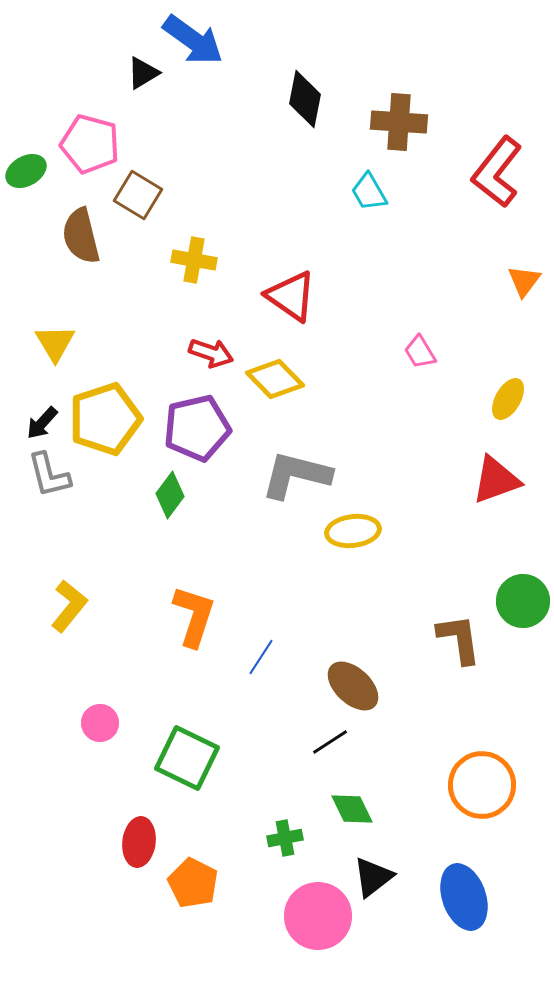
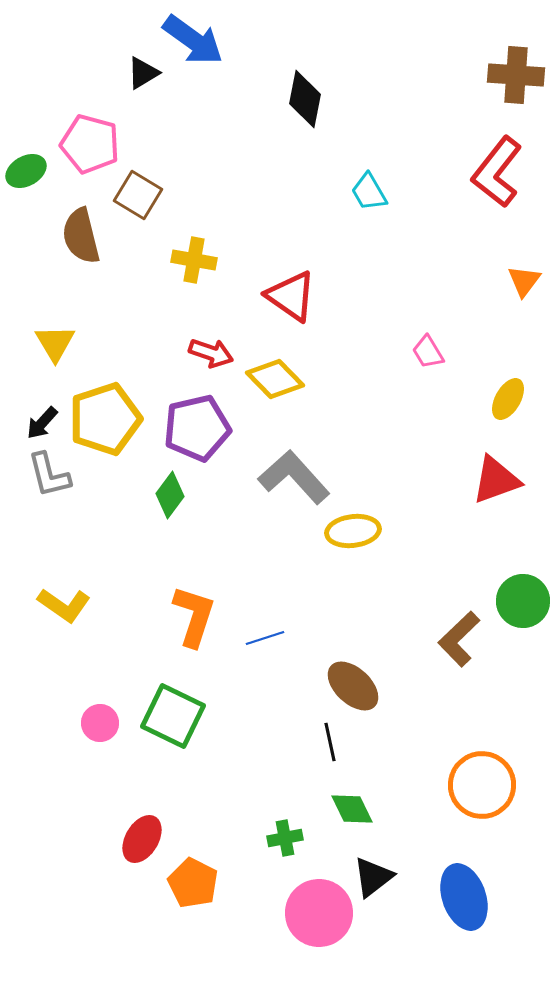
brown cross at (399, 122): moved 117 px right, 47 px up
pink trapezoid at (420, 352): moved 8 px right
gray L-shape at (296, 475): moved 2 px left, 2 px down; rotated 34 degrees clockwise
yellow L-shape at (69, 606): moved 5 px left, 1 px up; rotated 86 degrees clockwise
brown L-shape at (459, 639): rotated 126 degrees counterclockwise
blue line at (261, 657): moved 4 px right, 19 px up; rotated 39 degrees clockwise
black line at (330, 742): rotated 69 degrees counterclockwise
green square at (187, 758): moved 14 px left, 42 px up
red ellipse at (139, 842): moved 3 px right, 3 px up; rotated 24 degrees clockwise
pink circle at (318, 916): moved 1 px right, 3 px up
